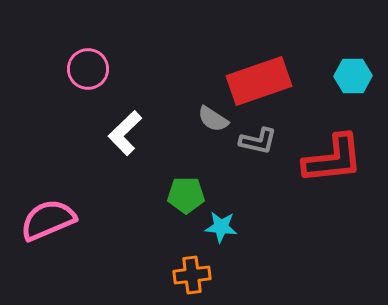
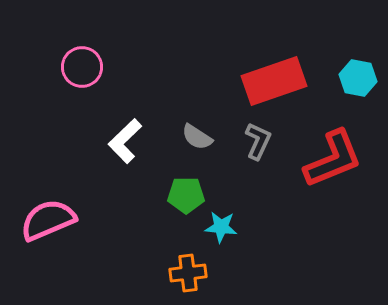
pink circle: moved 6 px left, 2 px up
cyan hexagon: moved 5 px right, 2 px down; rotated 12 degrees clockwise
red rectangle: moved 15 px right
gray semicircle: moved 16 px left, 18 px down
white L-shape: moved 8 px down
gray L-shape: rotated 78 degrees counterclockwise
red L-shape: rotated 16 degrees counterclockwise
orange cross: moved 4 px left, 2 px up
